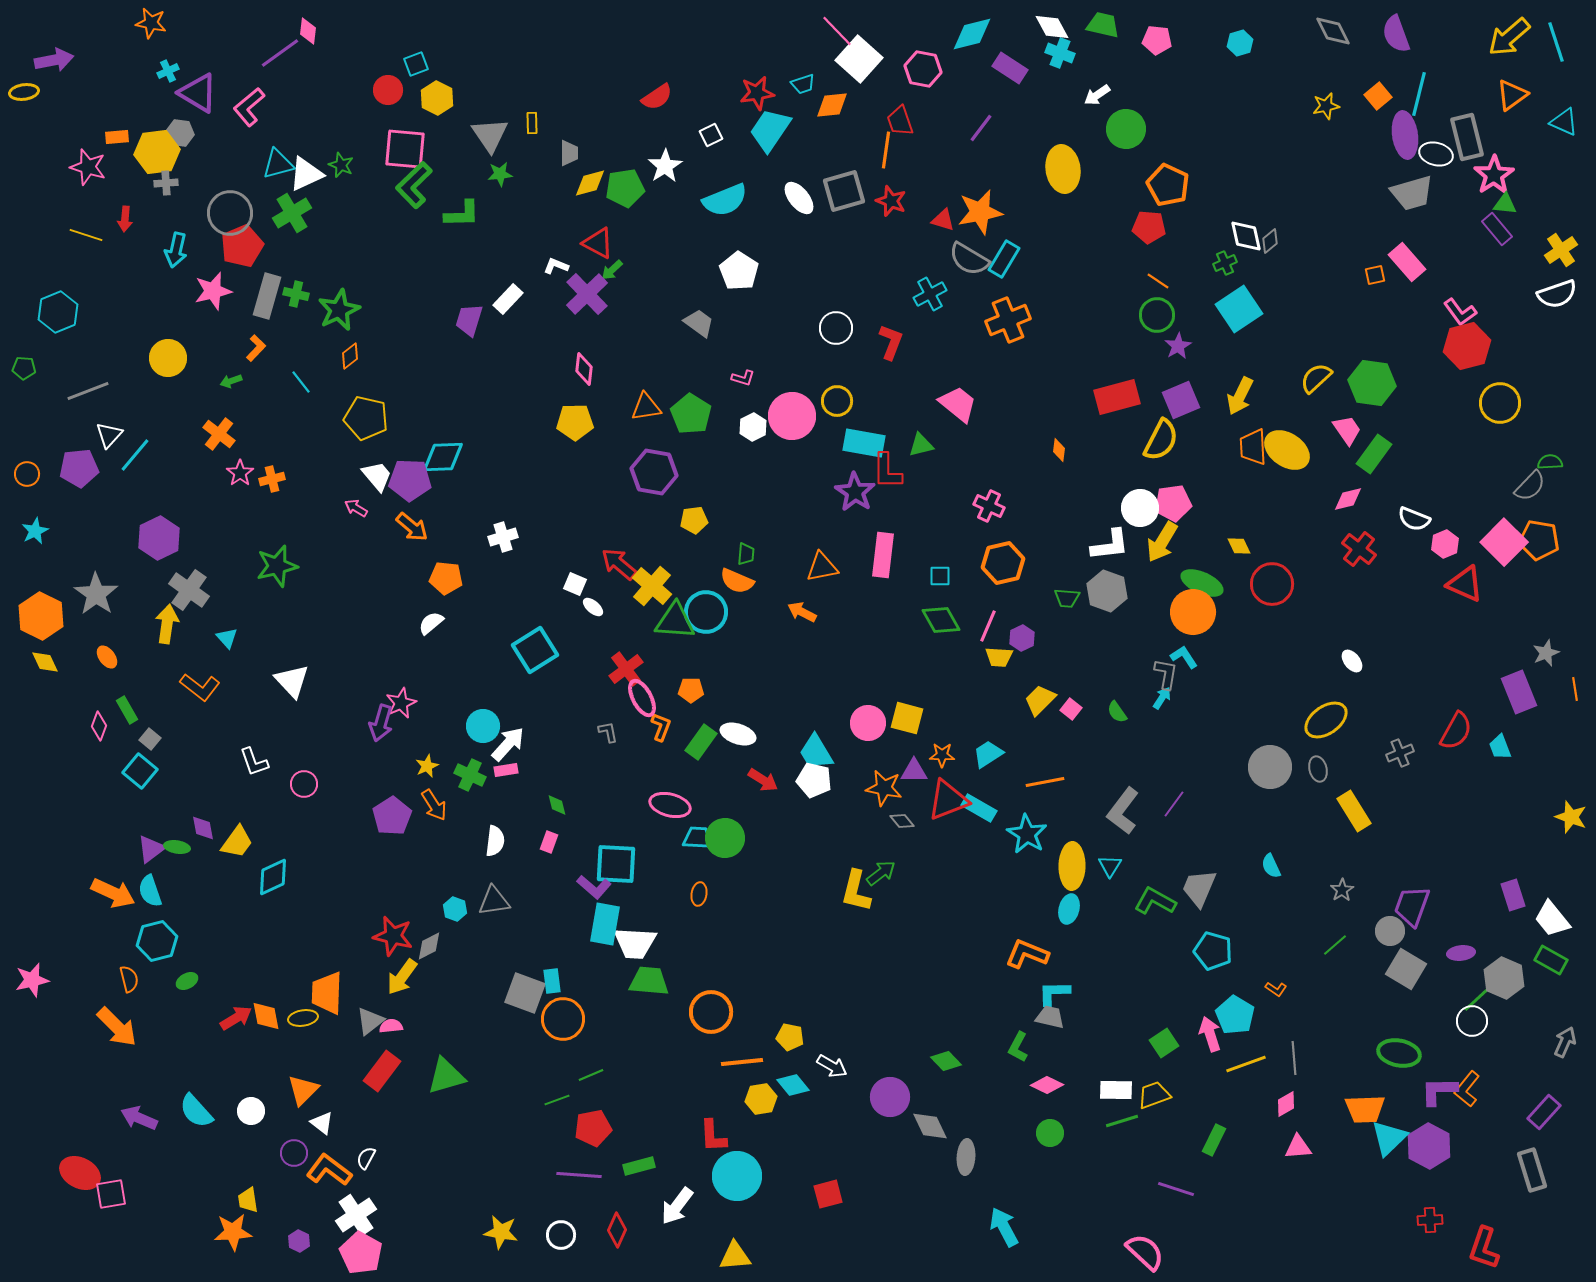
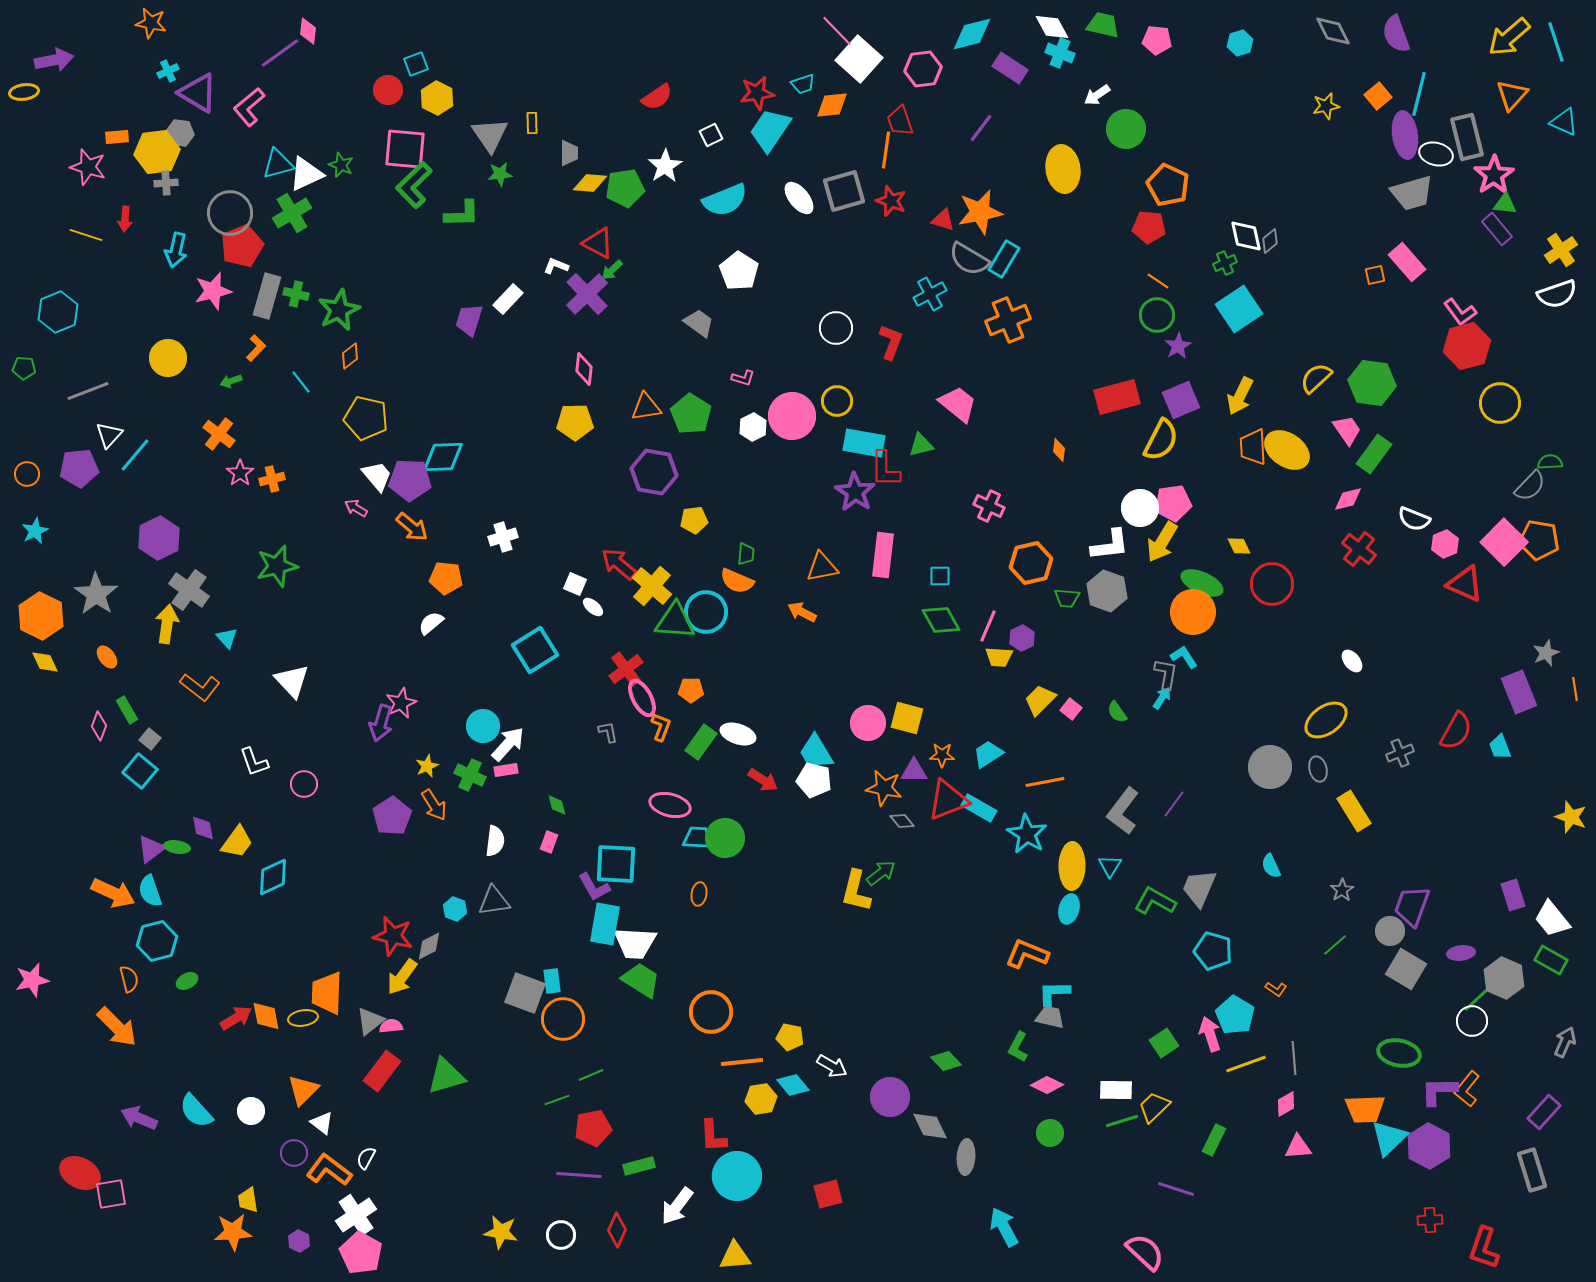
pink hexagon at (923, 69): rotated 18 degrees counterclockwise
orange triangle at (1512, 95): rotated 12 degrees counterclockwise
yellow diamond at (590, 183): rotated 20 degrees clockwise
red L-shape at (887, 471): moved 2 px left, 2 px up
orange hexagon at (1003, 563): moved 28 px right
purple L-shape at (594, 887): rotated 20 degrees clockwise
green trapezoid at (649, 981): moved 8 px left, 1 px up; rotated 27 degrees clockwise
yellow trapezoid at (1154, 1095): moved 12 px down; rotated 24 degrees counterclockwise
